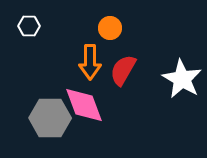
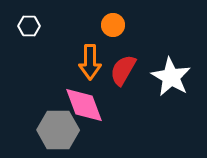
orange circle: moved 3 px right, 3 px up
white star: moved 11 px left, 2 px up
gray hexagon: moved 8 px right, 12 px down
